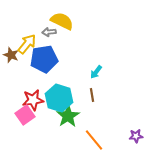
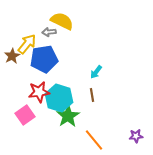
brown star: moved 1 px right, 1 px down; rotated 21 degrees clockwise
red star: moved 6 px right, 8 px up
